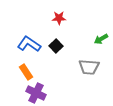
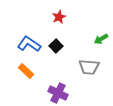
red star: moved 1 px up; rotated 24 degrees counterclockwise
orange rectangle: moved 1 px up; rotated 14 degrees counterclockwise
purple cross: moved 22 px right
